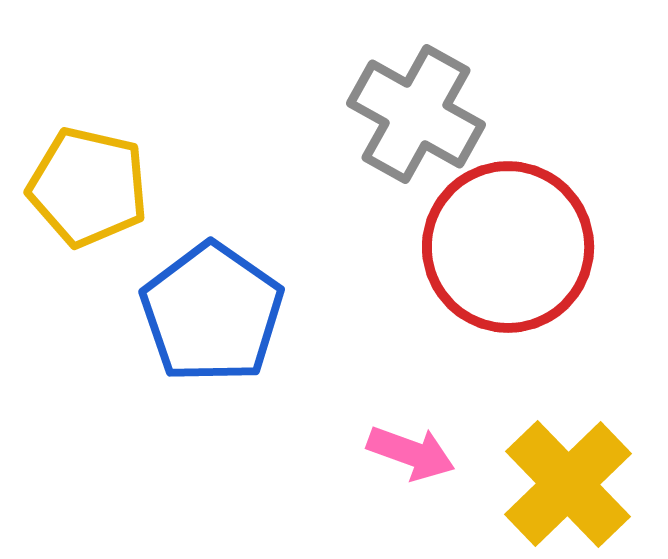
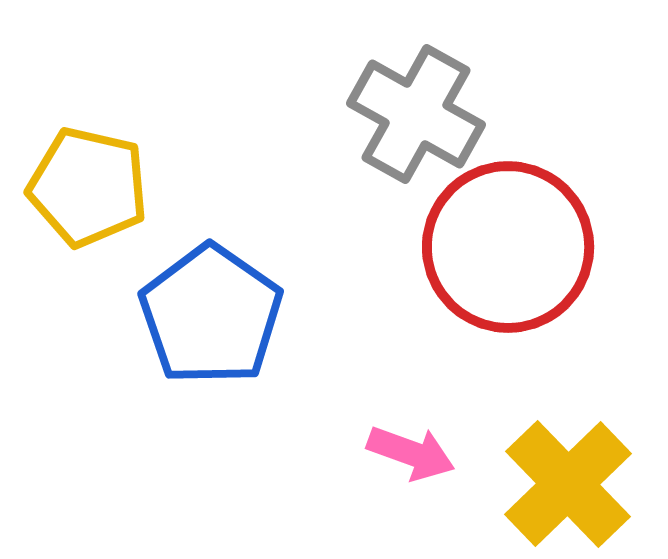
blue pentagon: moved 1 px left, 2 px down
